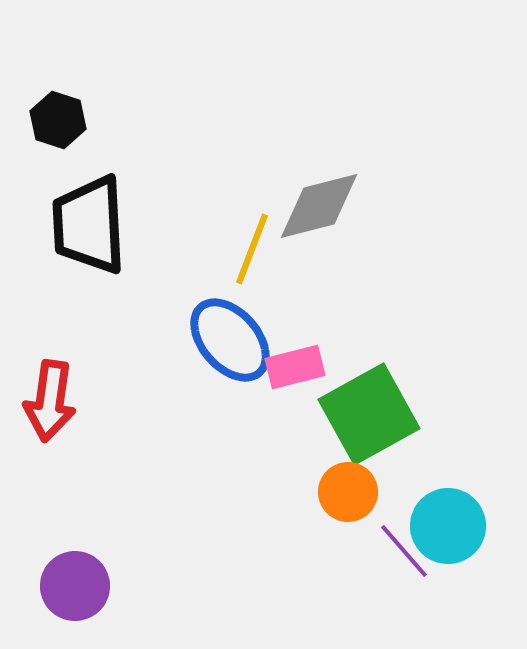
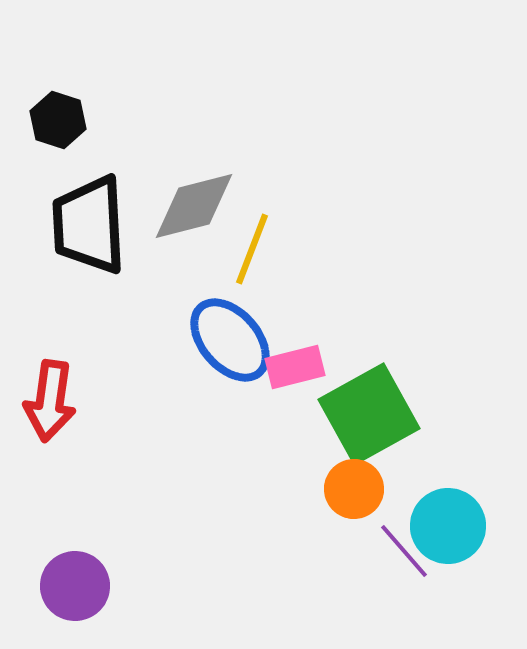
gray diamond: moved 125 px left
orange circle: moved 6 px right, 3 px up
